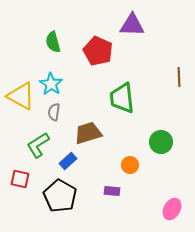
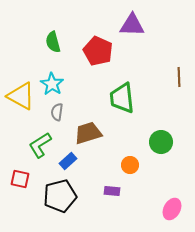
cyan star: moved 1 px right
gray semicircle: moved 3 px right
green L-shape: moved 2 px right
black pentagon: rotated 28 degrees clockwise
